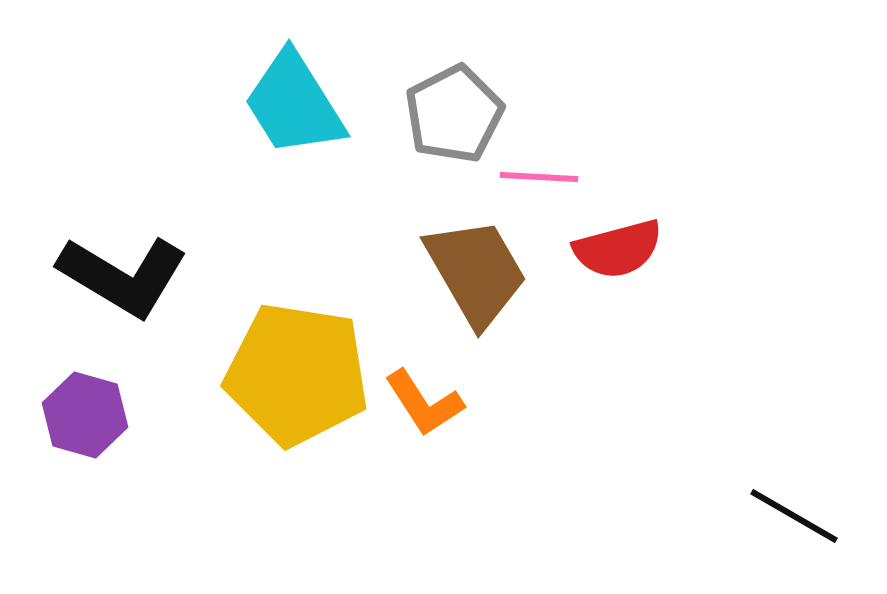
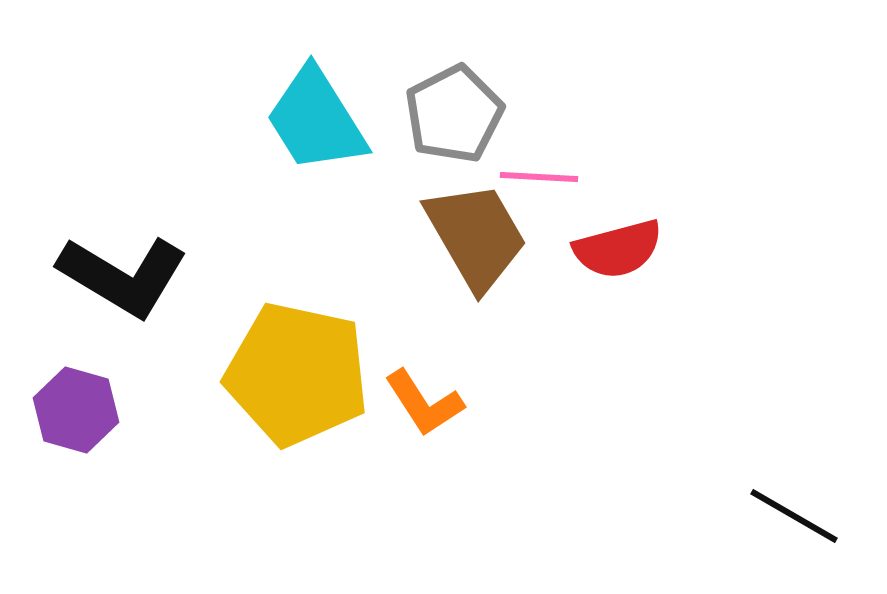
cyan trapezoid: moved 22 px right, 16 px down
brown trapezoid: moved 36 px up
yellow pentagon: rotated 3 degrees clockwise
purple hexagon: moved 9 px left, 5 px up
